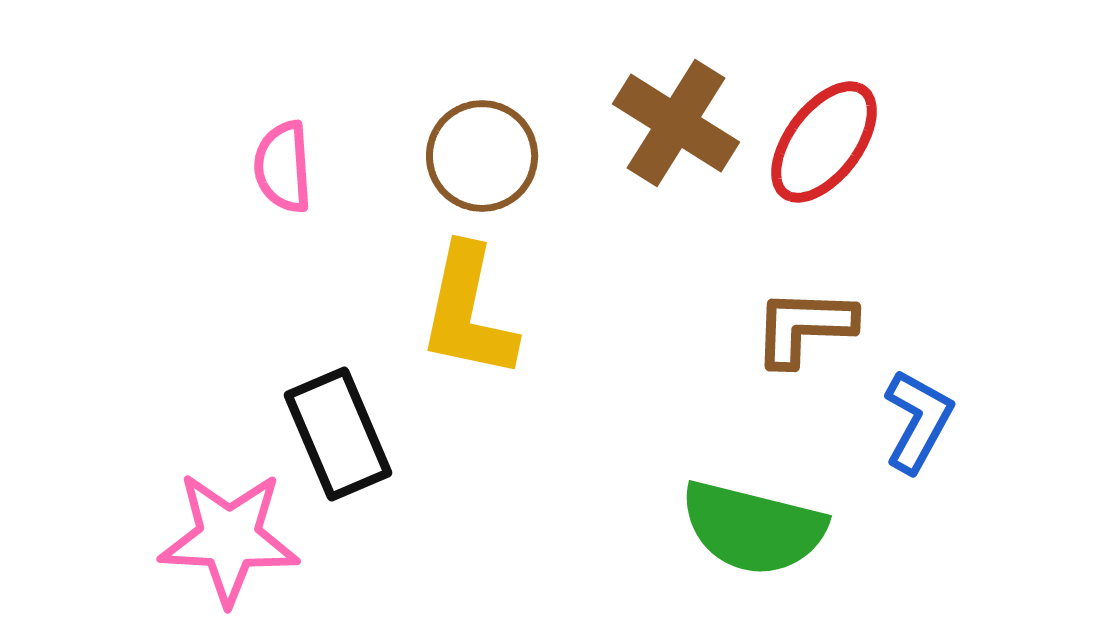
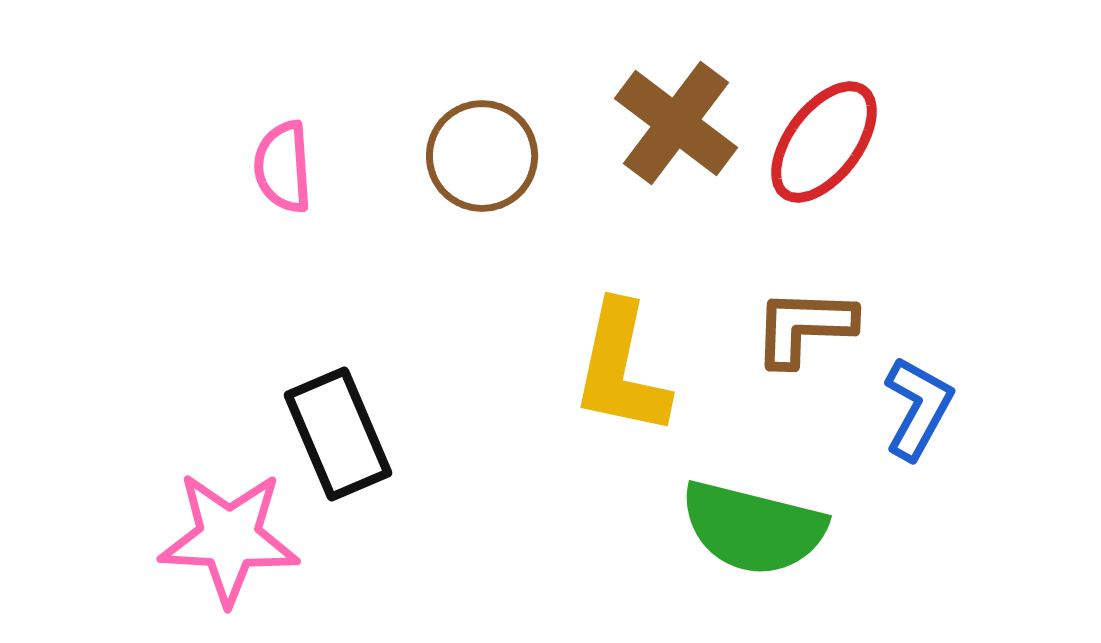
brown cross: rotated 5 degrees clockwise
yellow L-shape: moved 153 px right, 57 px down
blue L-shape: moved 13 px up
